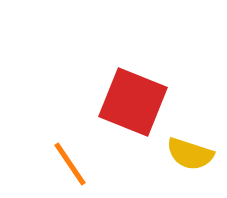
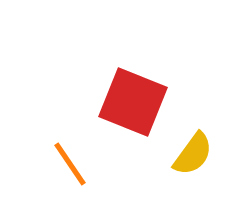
yellow semicircle: moved 3 px right; rotated 72 degrees counterclockwise
